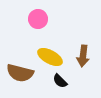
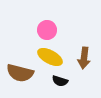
pink circle: moved 9 px right, 11 px down
brown arrow: moved 1 px right, 2 px down
black semicircle: rotated 28 degrees counterclockwise
